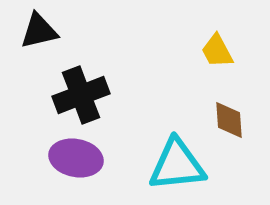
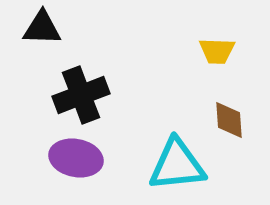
black triangle: moved 3 px right, 3 px up; rotated 15 degrees clockwise
yellow trapezoid: rotated 60 degrees counterclockwise
